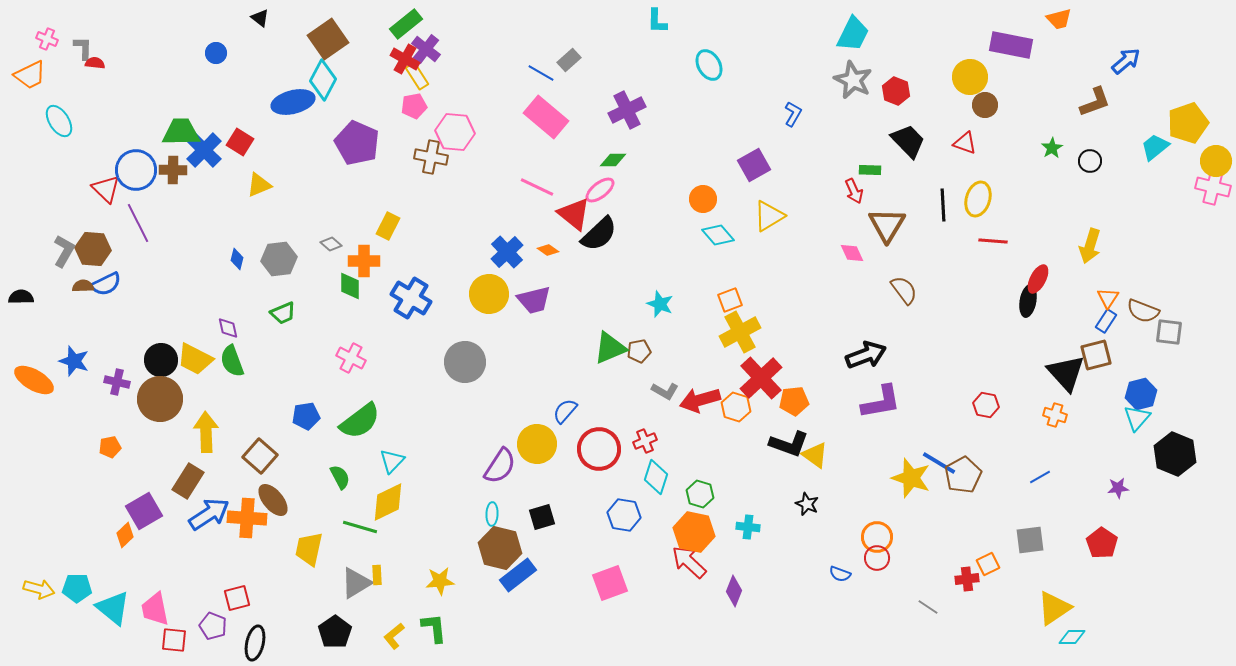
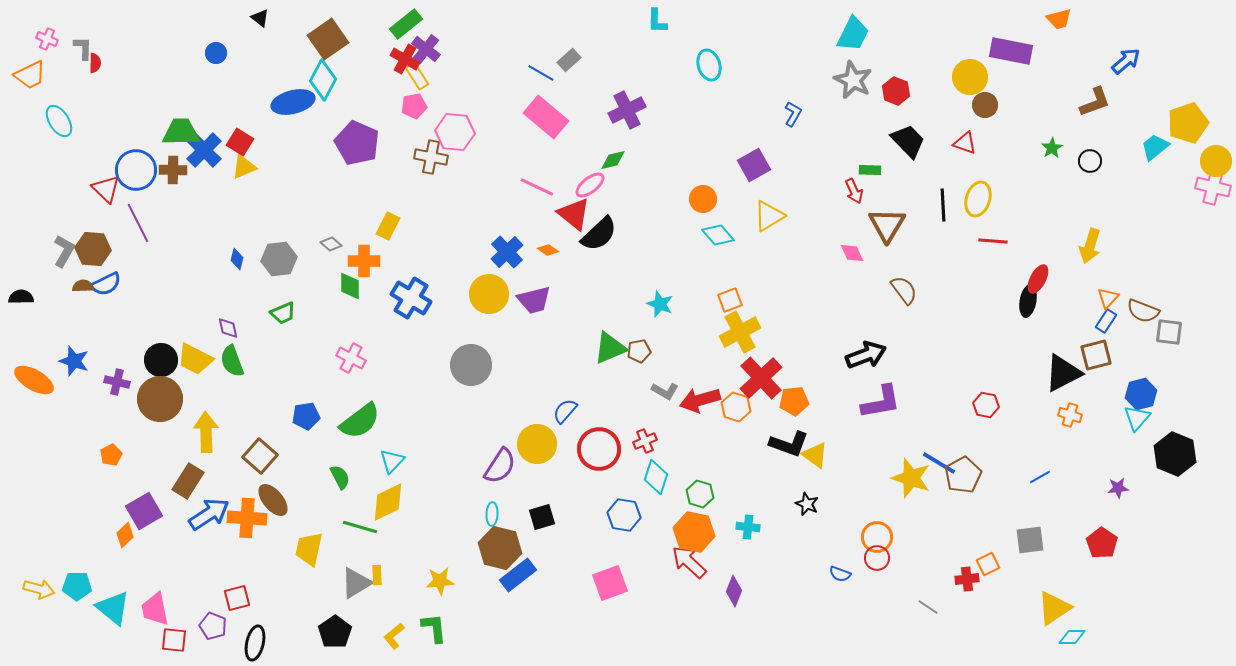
purple rectangle at (1011, 45): moved 6 px down
red semicircle at (95, 63): rotated 84 degrees clockwise
cyan ellipse at (709, 65): rotated 12 degrees clockwise
green diamond at (613, 160): rotated 12 degrees counterclockwise
yellow triangle at (259, 185): moved 15 px left, 18 px up
pink ellipse at (600, 190): moved 10 px left, 5 px up
orange triangle at (1108, 298): rotated 10 degrees clockwise
gray circle at (465, 362): moved 6 px right, 3 px down
black triangle at (1066, 373): moved 3 px left; rotated 45 degrees clockwise
orange cross at (1055, 415): moved 15 px right
orange pentagon at (110, 447): moved 1 px right, 8 px down; rotated 15 degrees counterclockwise
cyan pentagon at (77, 588): moved 2 px up
